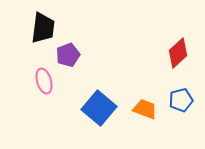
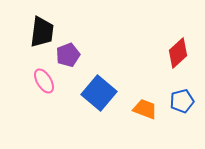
black trapezoid: moved 1 px left, 4 px down
pink ellipse: rotated 15 degrees counterclockwise
blue pentagon: moved 1 px right, 1 px down
blue square: moved 15 px up
